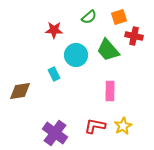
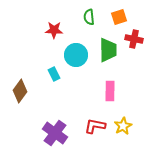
green semicircle: rotated 126 degrees clockwise
red cross: moved 3 px down
green trapezoid: rotated 140 degrees counterclockwise
brown diamond: rotated 45 degrees counterclockwise
